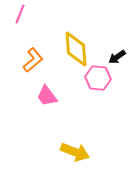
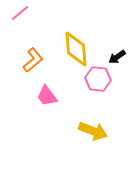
pink line: moved 1 px up; rotated 30 degrees clockwise
pink hexagon: moved 1 px down
yellow arrow: moved 18 px right, 21 px up
